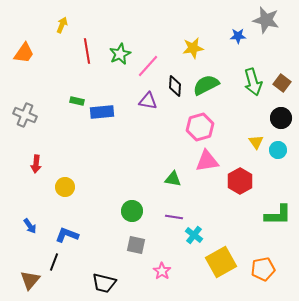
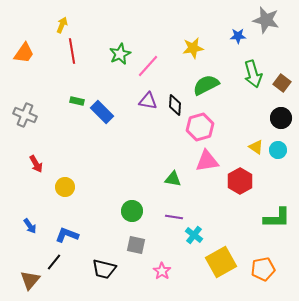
red line: moved 15 px left
green arrow: moved 8 px up
black diamond: moved 19 px down
blue rectangle: rotated 50 degrees clockwise
yellow triangle: moved 5 px down; rotated 21 degrees counterclockwise
red arrow: rotated 36 degrees counterclockwise
green L-shape: moved 1 px left, 3 px down
black line: rotated 18 degrees clockwise
black trapezoid: moved 14 px up
